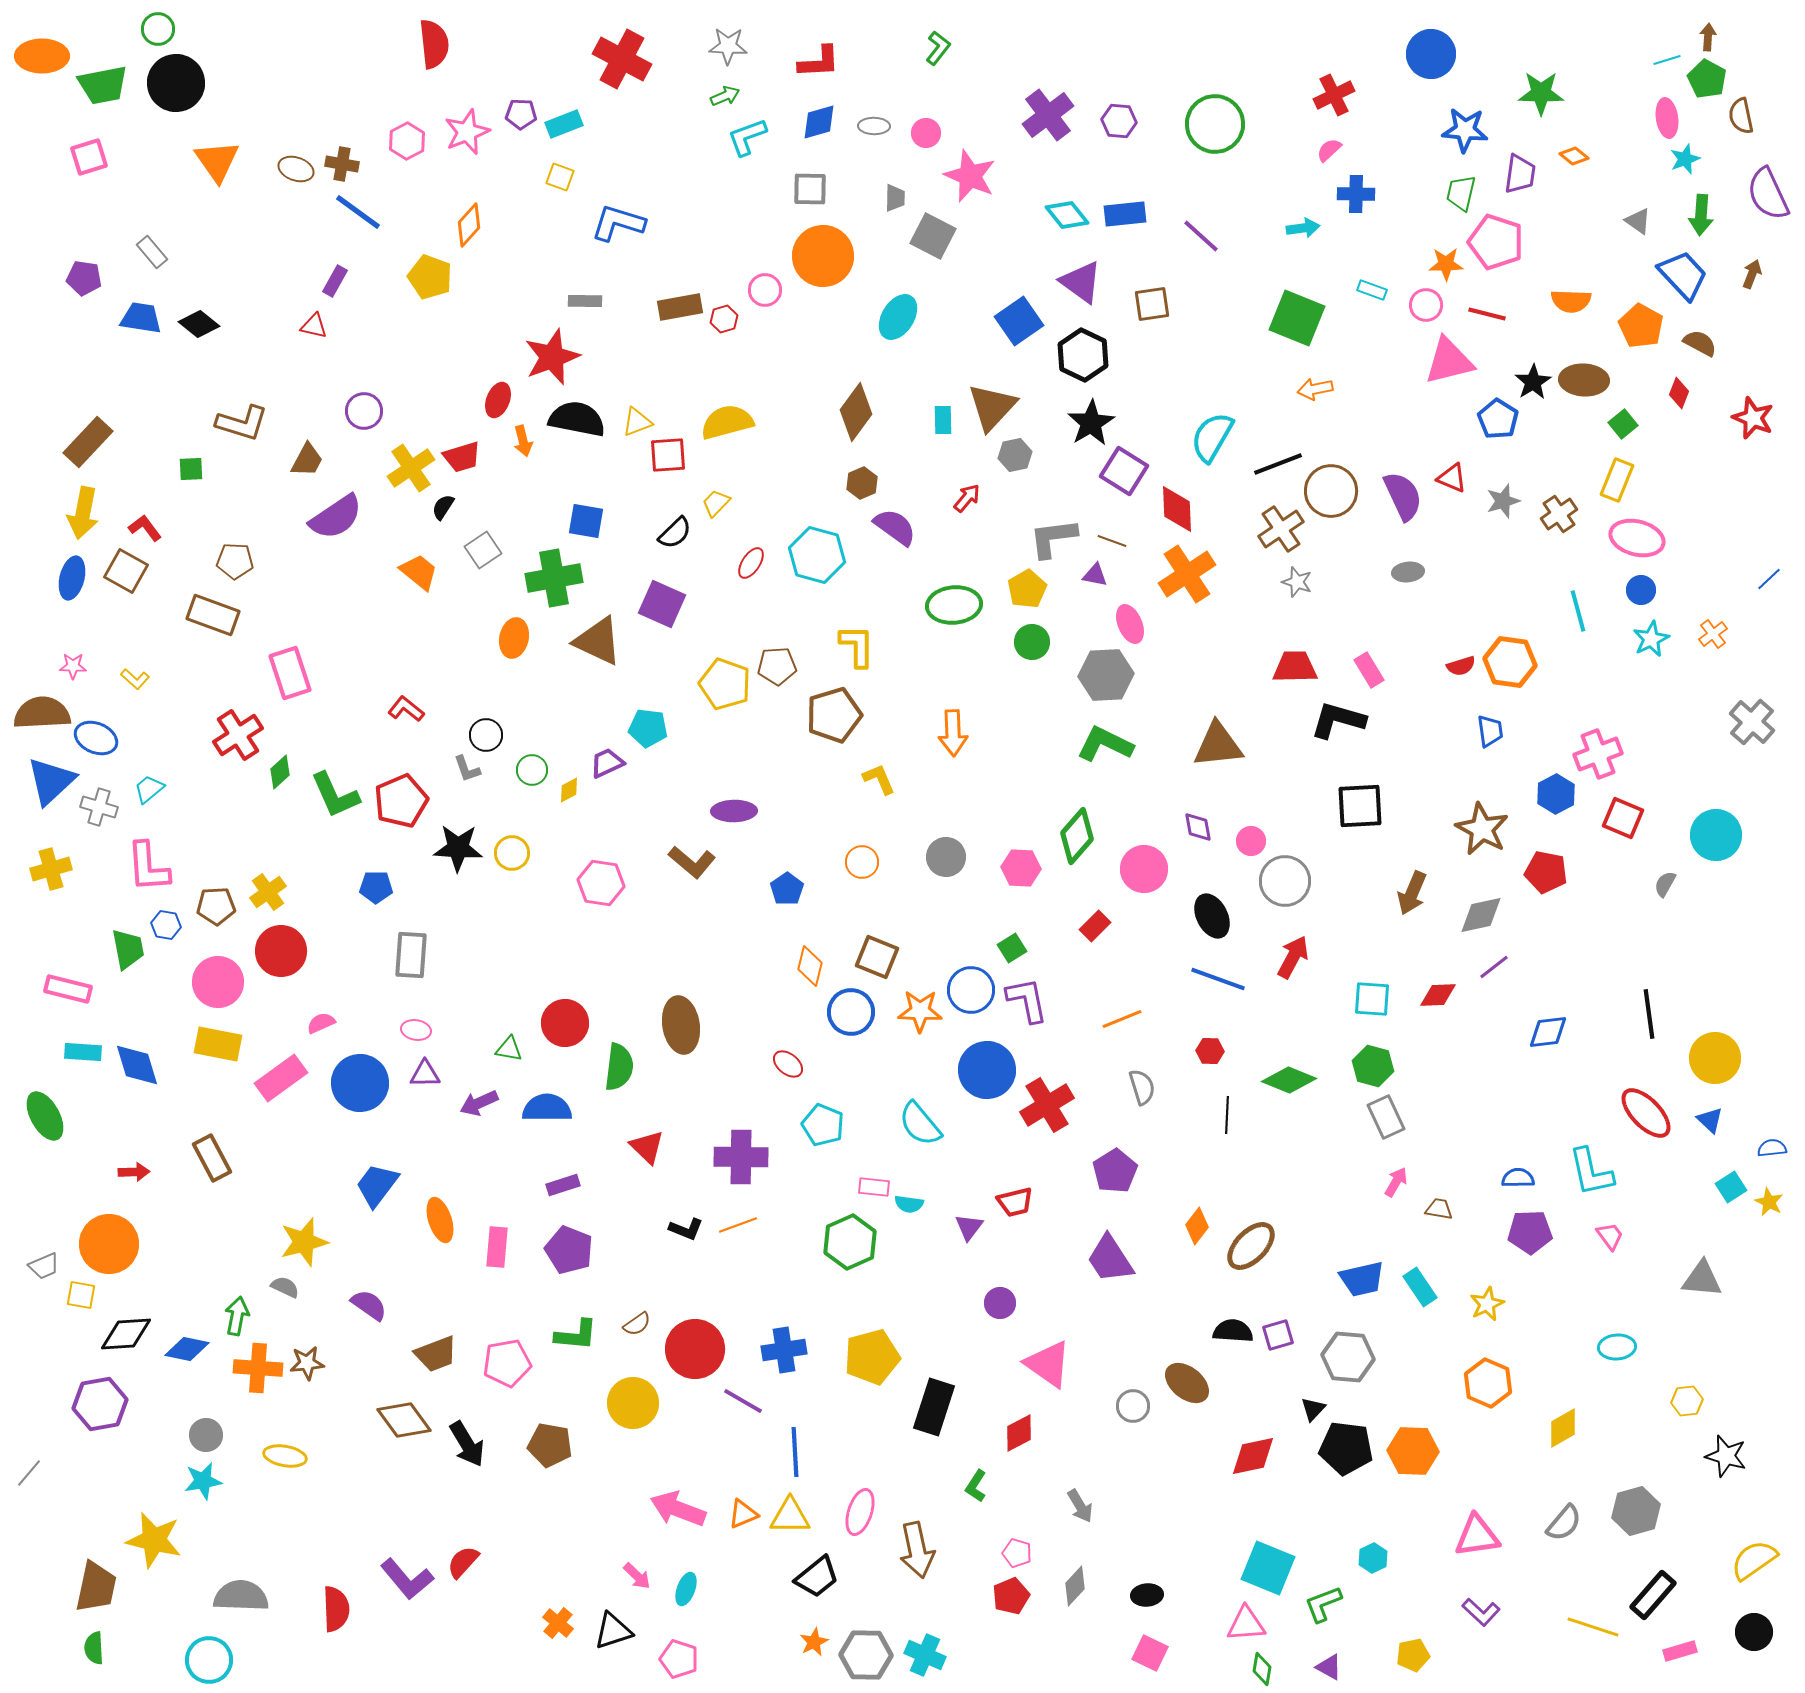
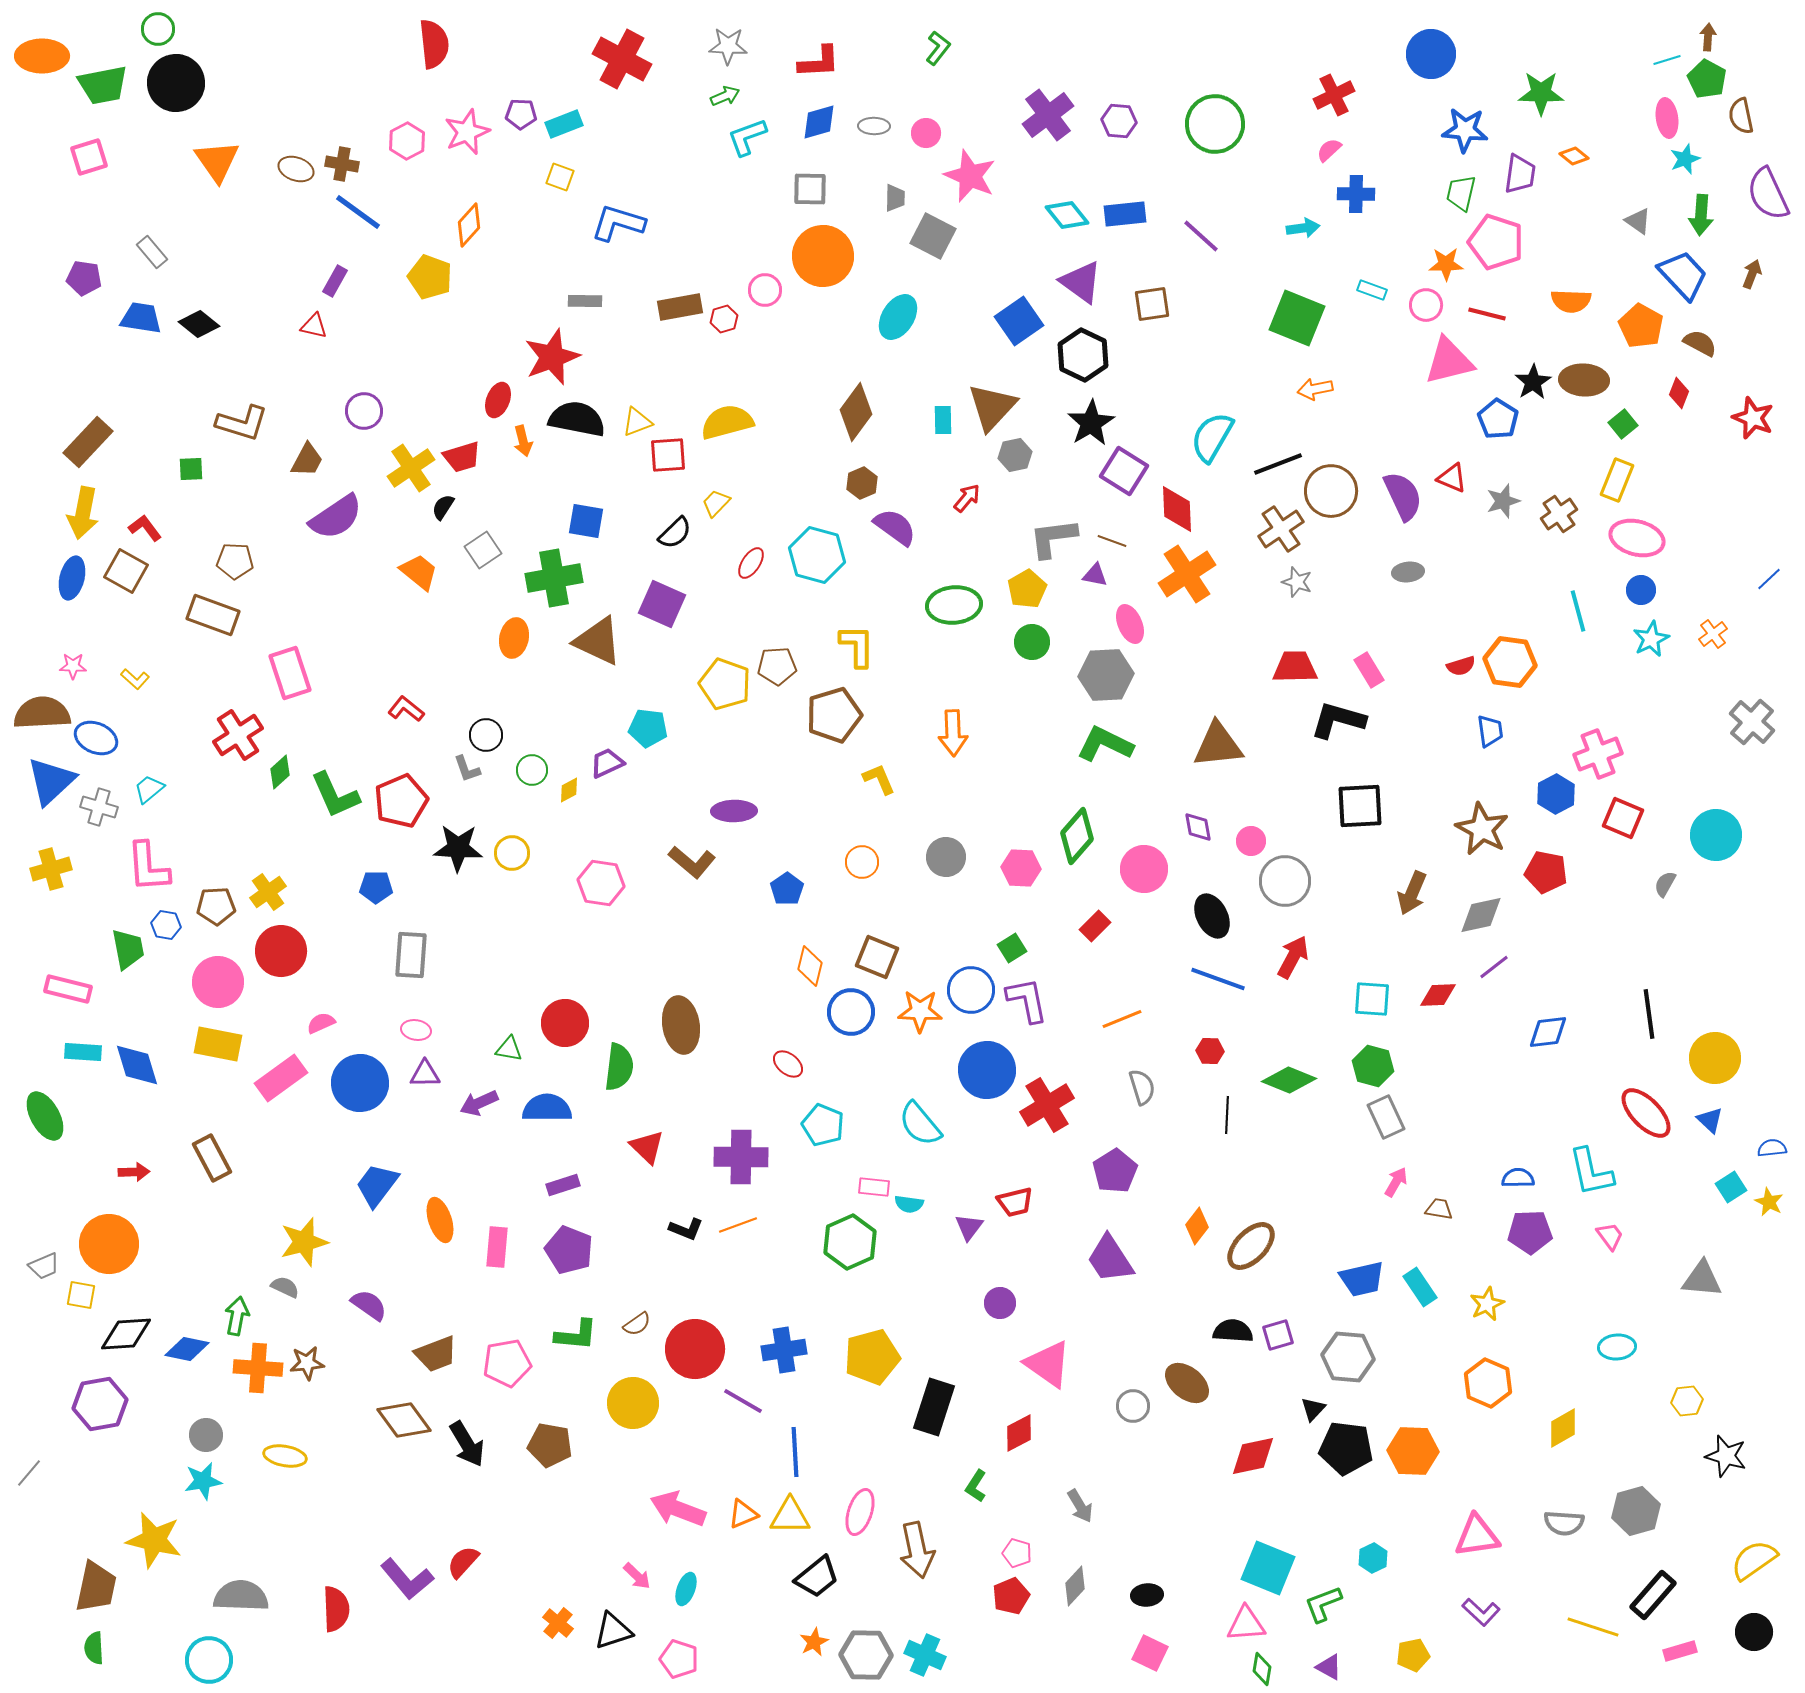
gray semicircle at (1564, 1523): rotated 54 degrees clockwise
